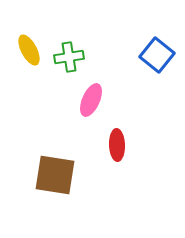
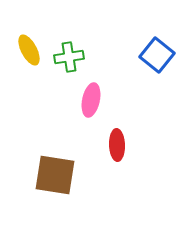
pink ellipse: rotated 12 degrees counterclockwise
